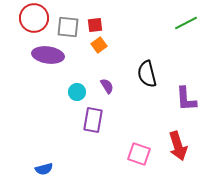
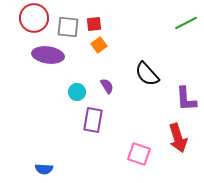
red square: moved 1 px left, 1 px up
black semicircle: rotated 28 degrees counterclockwise
red arrow: moved 8 px up
blue semicircle: rotated 18 degrees clockwise
